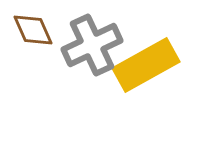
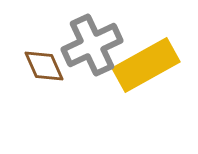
brown diamond: moved 11 px right, 36 px down
